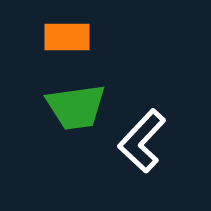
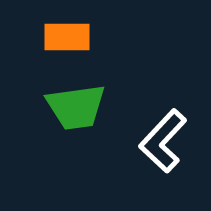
white L-shape: moved 21 px right
